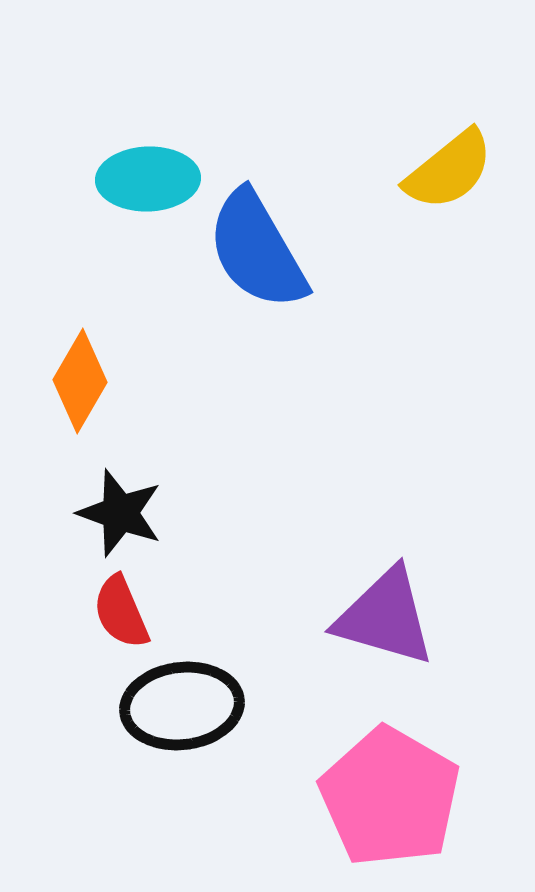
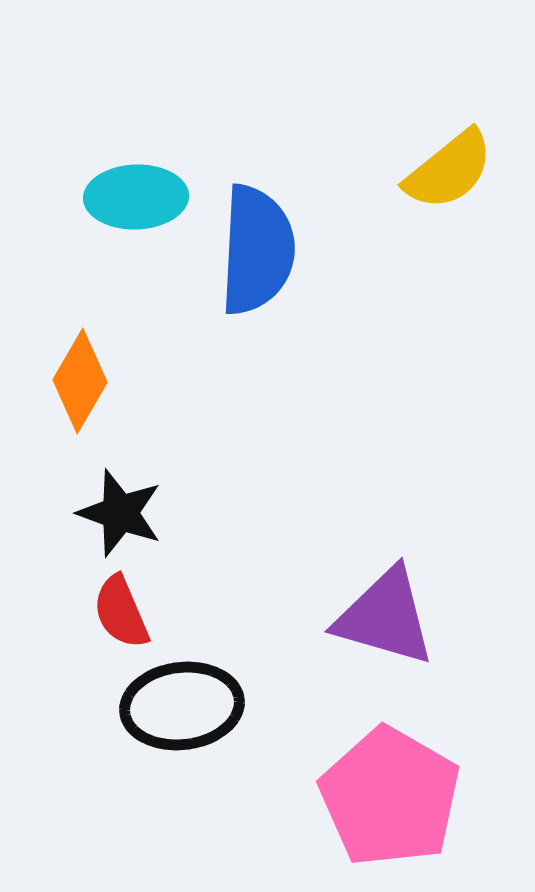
cyan ellipse: moved 12 px left, 18 px down
blue semicircle: rotated 147 degrees counterclockwise
